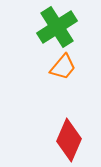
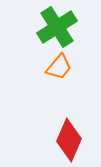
orange trapezoid: moved 4 px left
